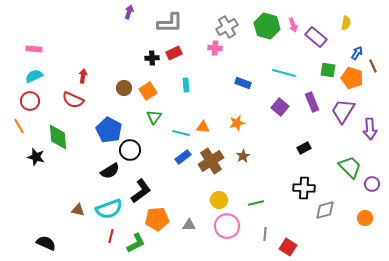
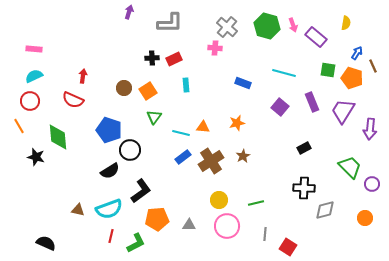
gray cross at (227, 27): rotated 20 degrees counterclockwise
red rectangle at (174, 53): moved 6 px down
purple arrow at (370, 129): rotated 10 degrees clockwise
blue pentagon at (109, 130): rotated 10 degrees counterclockwise
